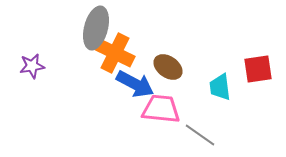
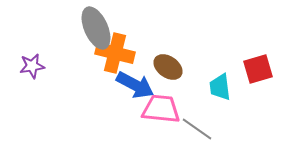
gray ellipse: rotated 39 degrees counterclockwise
orange cross: rotated 12 degrees counterclockwise
red square: rotated 8 degrees counterclockwise
blue arrow: moved 1 px down
gray line: moved 3 px left, 6 px up
